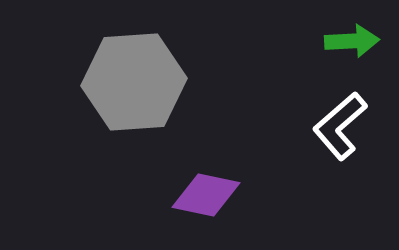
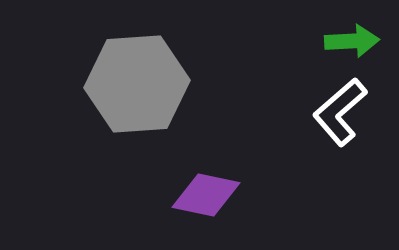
gray hexagon: moved 3 px right, 2 px down
white L-shape: moved 14 px up
